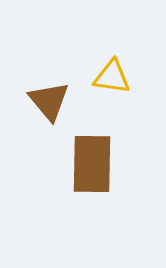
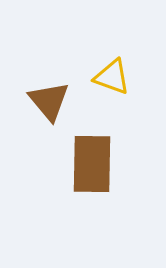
yellow triangle: rotated 12 degrees clockwise
